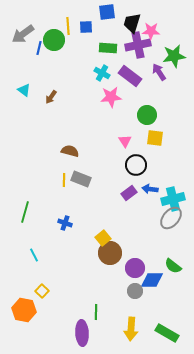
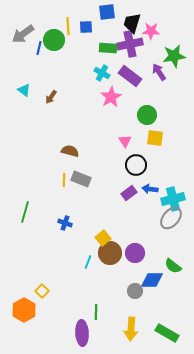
purple cross at (138, 45): moved 8 px left, 1 px up
pink star at (111, 97): rotated 25 degrees counterclockwise
cyan line at (34, 255): moved 54 px right, 7 px down; rotated 48 degrees clockwise
purple circle at (135, 268): moved 15 px up
orange hexagon at (24, 310): rotated 20 degrees clockwise
